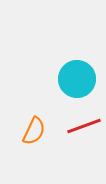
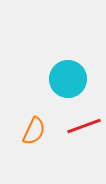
cyan circle: moved 9 px left
